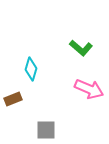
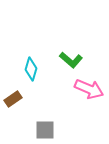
green L-shape: moved 10 px left, 12 px down
brown rectangle: rotated 12 degrees counterclockwise
gray square: moved 1 px left
